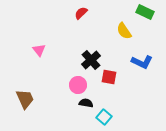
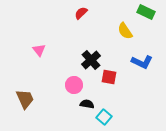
green rectangle: moved 1 px right
yellow semicircle: moved 1 px right
pink circle: moved 4 px left
black semicircle: moved 1 px right, 1 px down
